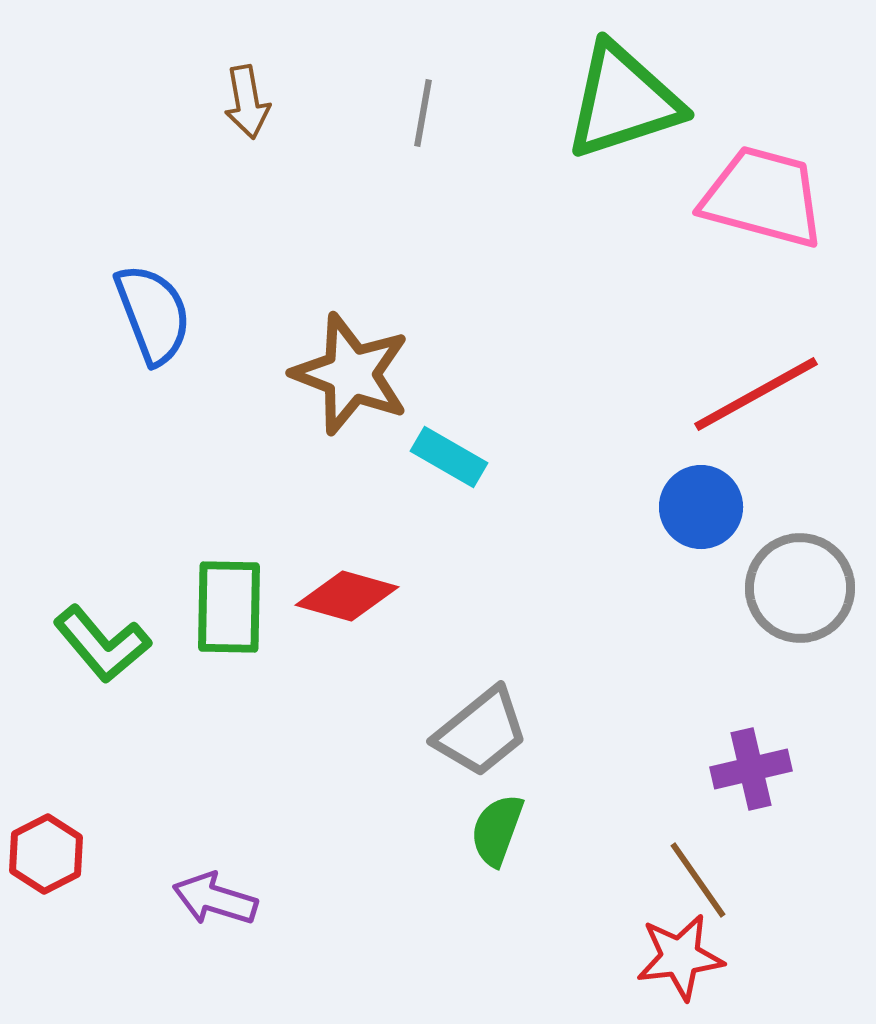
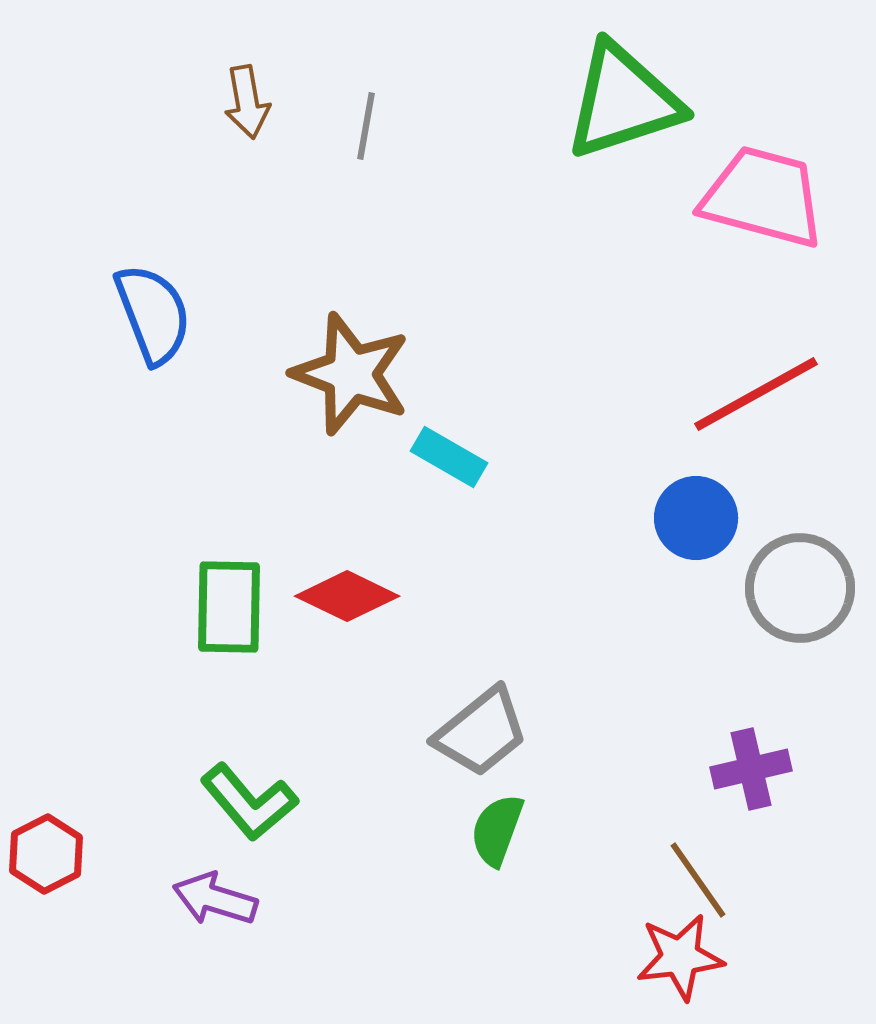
gray line: moved 57 px left, 13 px down
blue circle: moved 5 px left, 11 px down
red diamond: rotated 10 degrees clockwise
green L-shape: moved 147 px right, 158 px down
